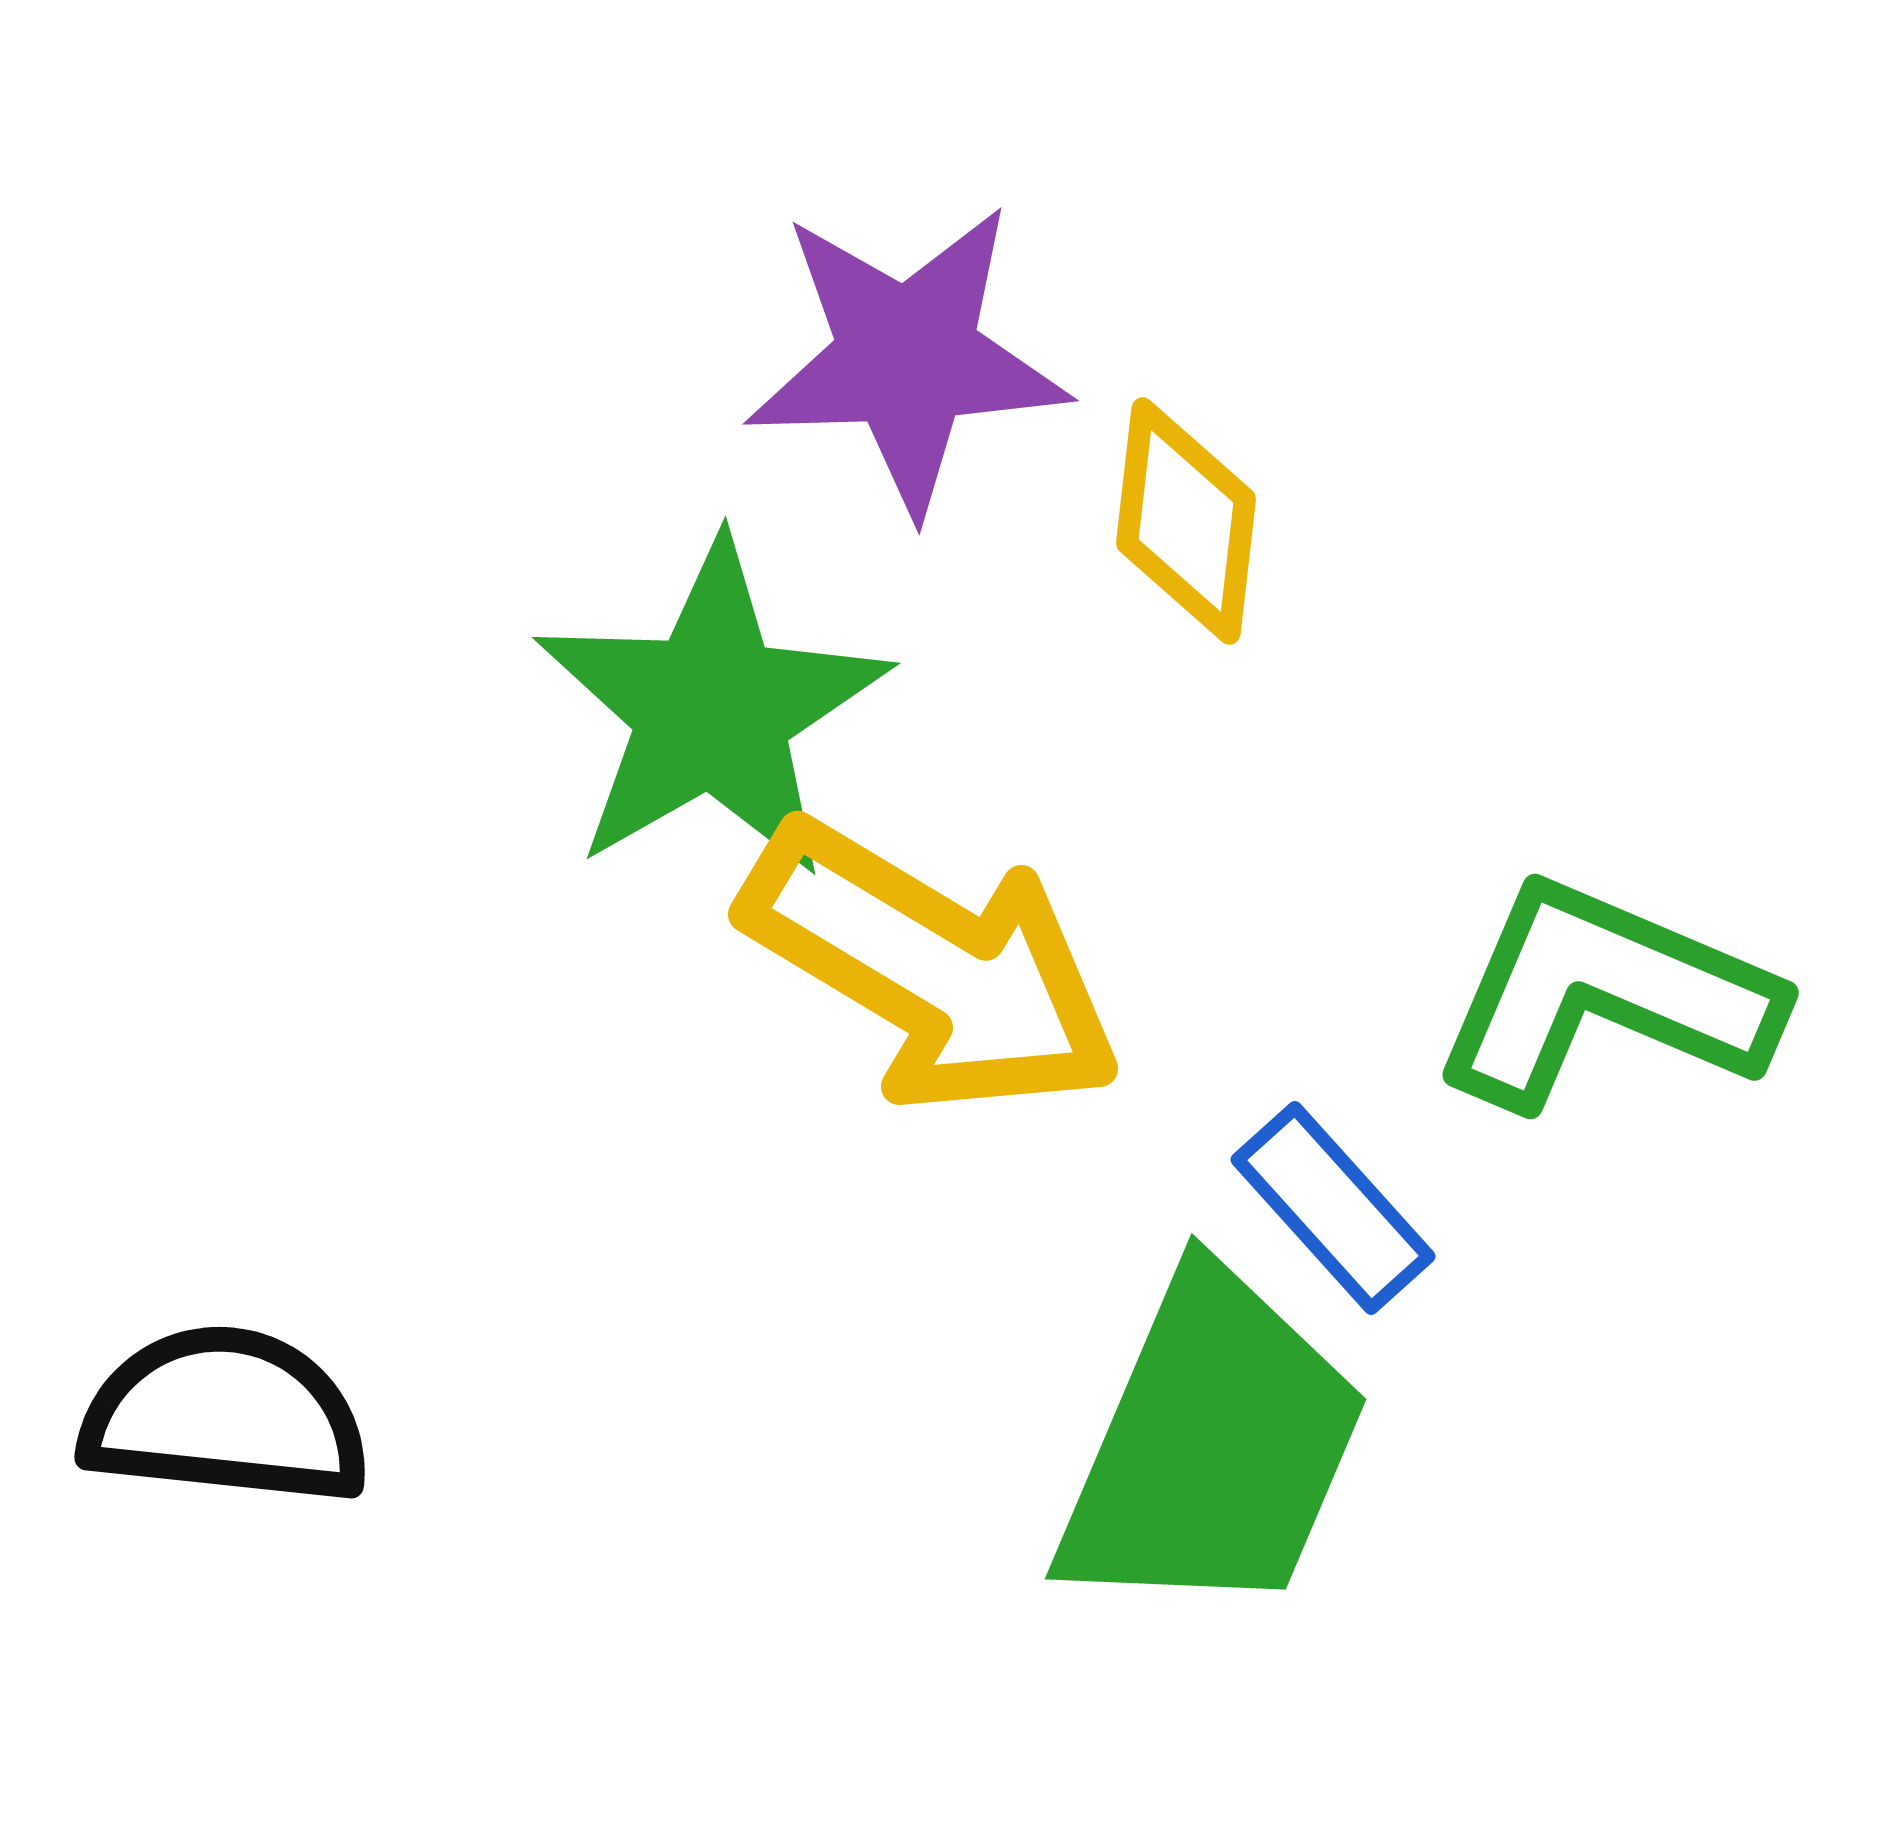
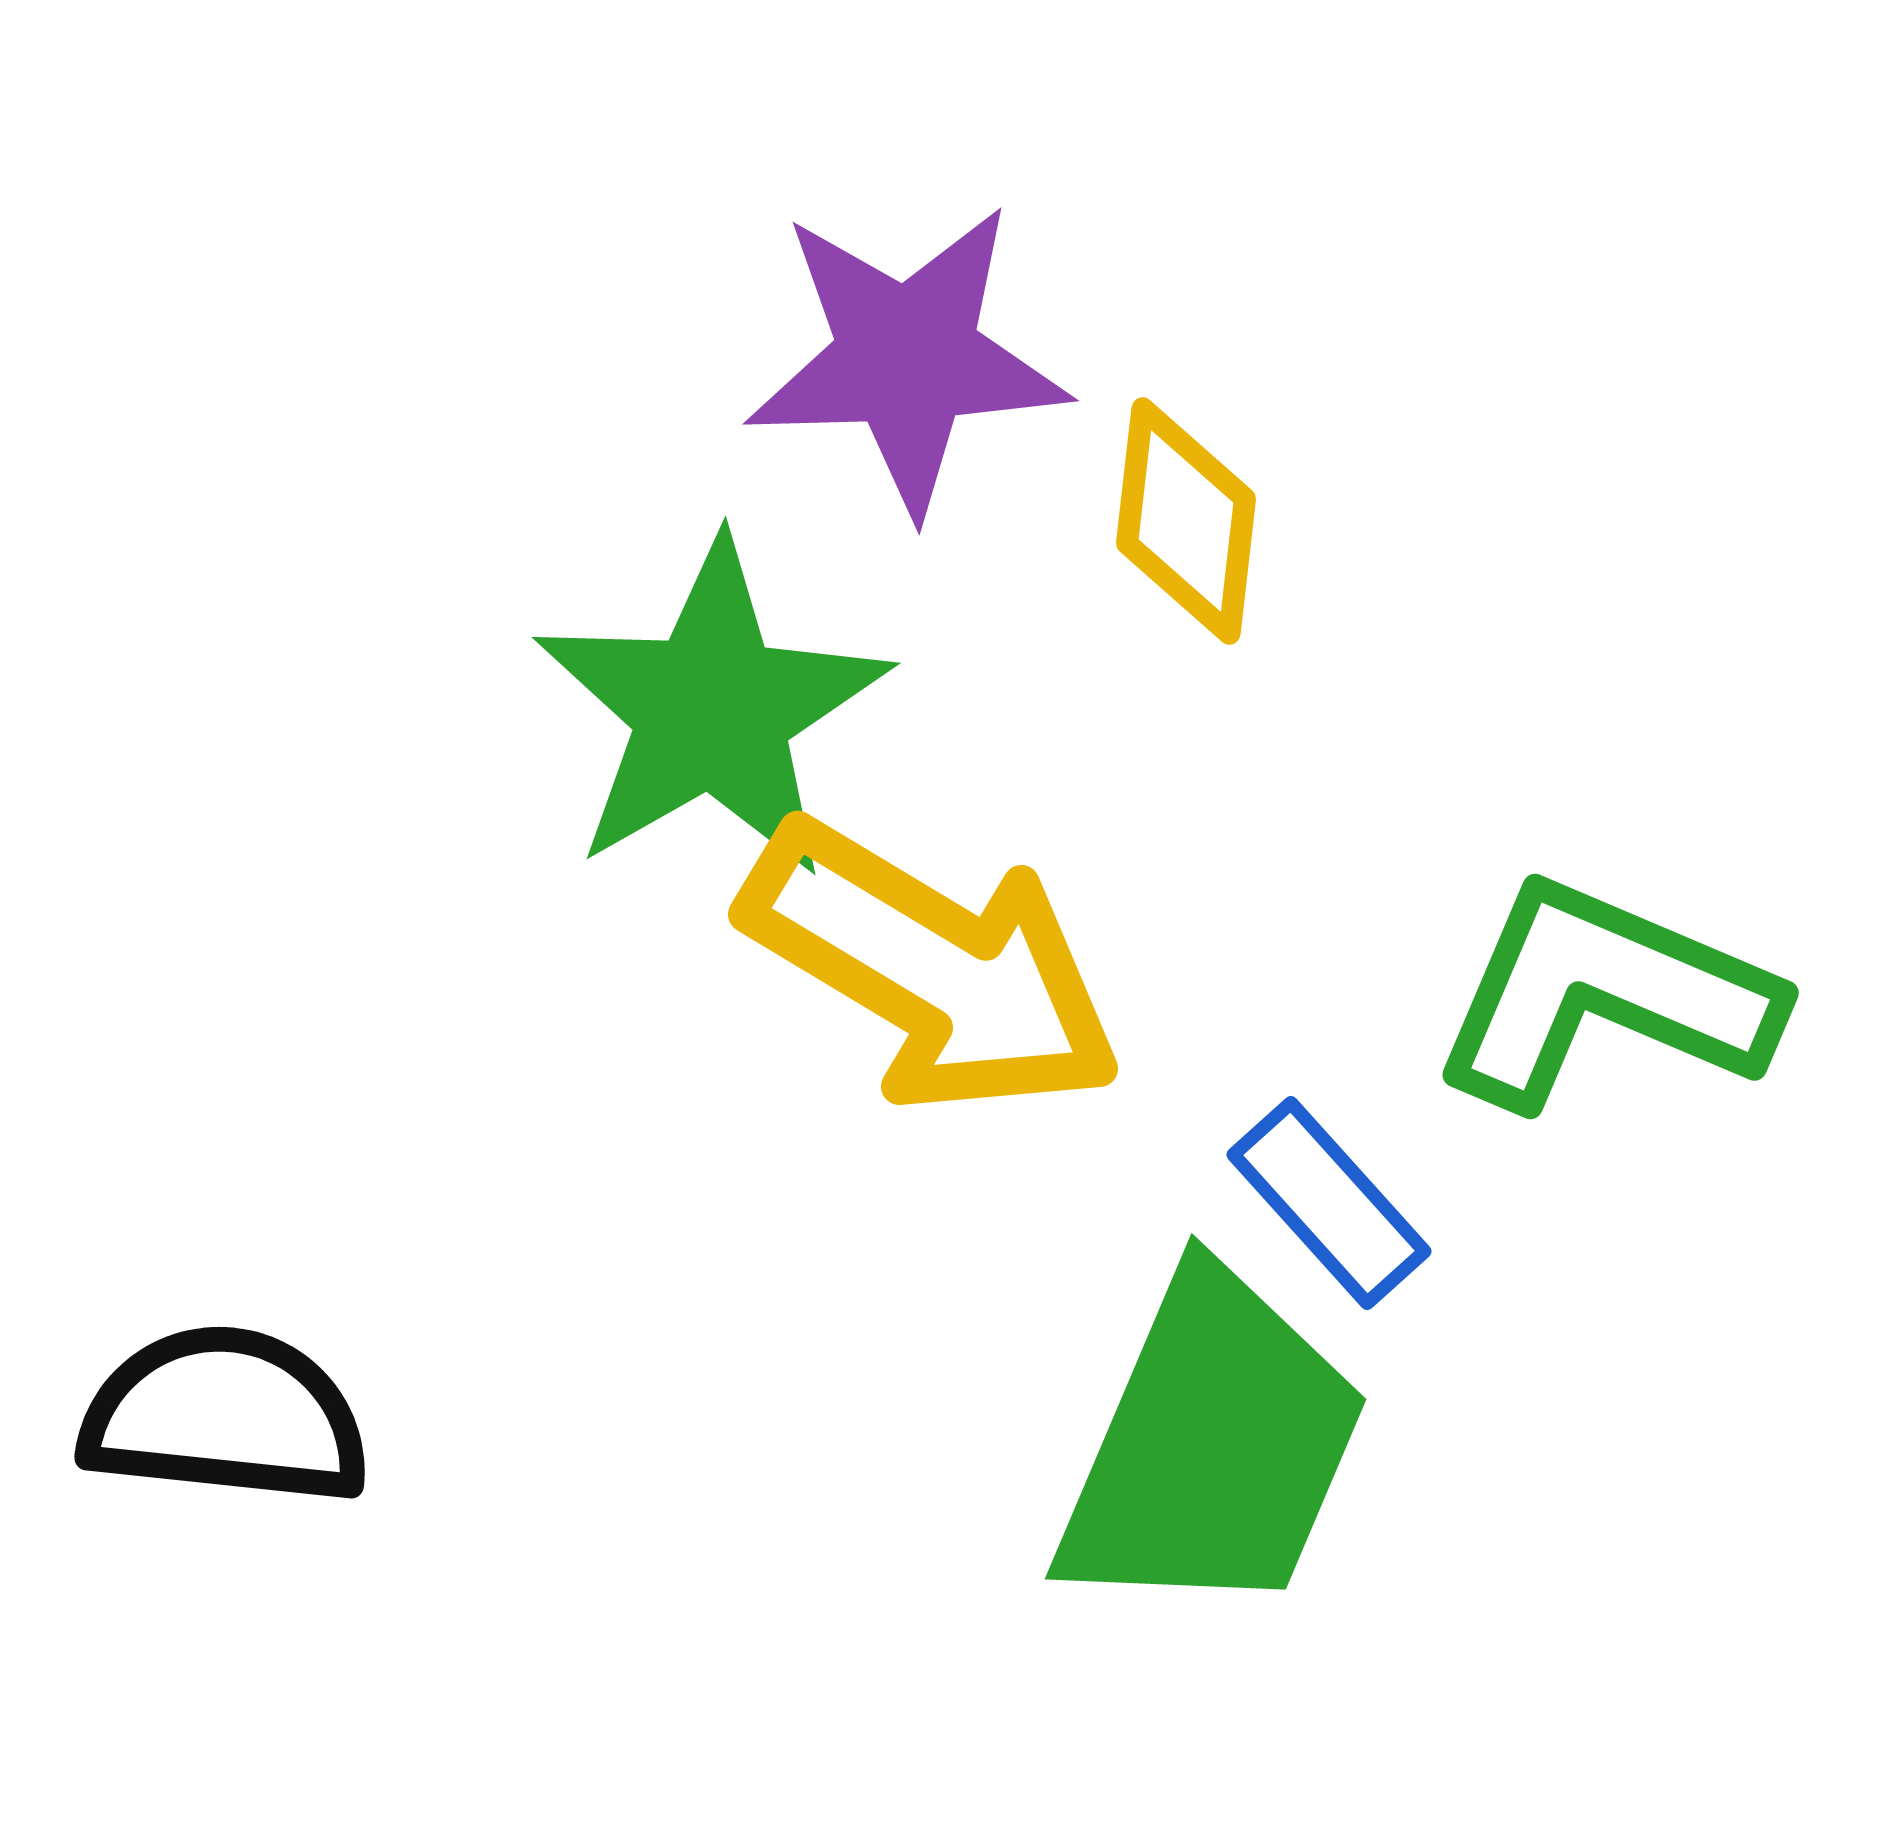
blue rectangle: moved 4 px left, 5 px up
